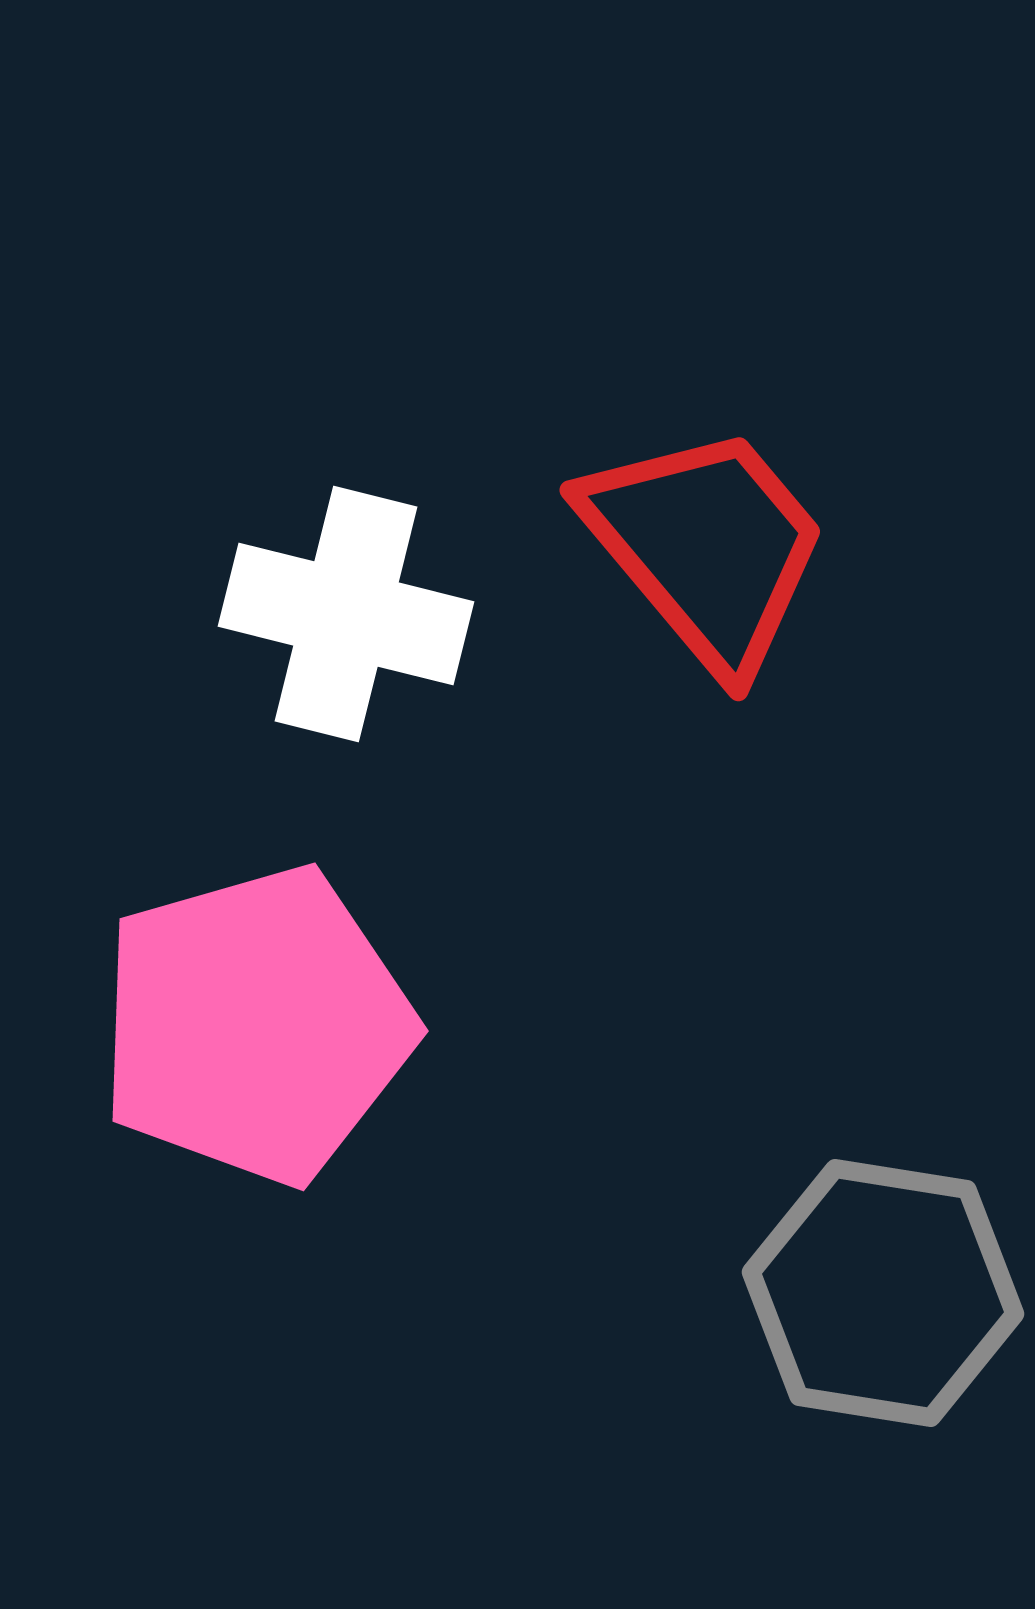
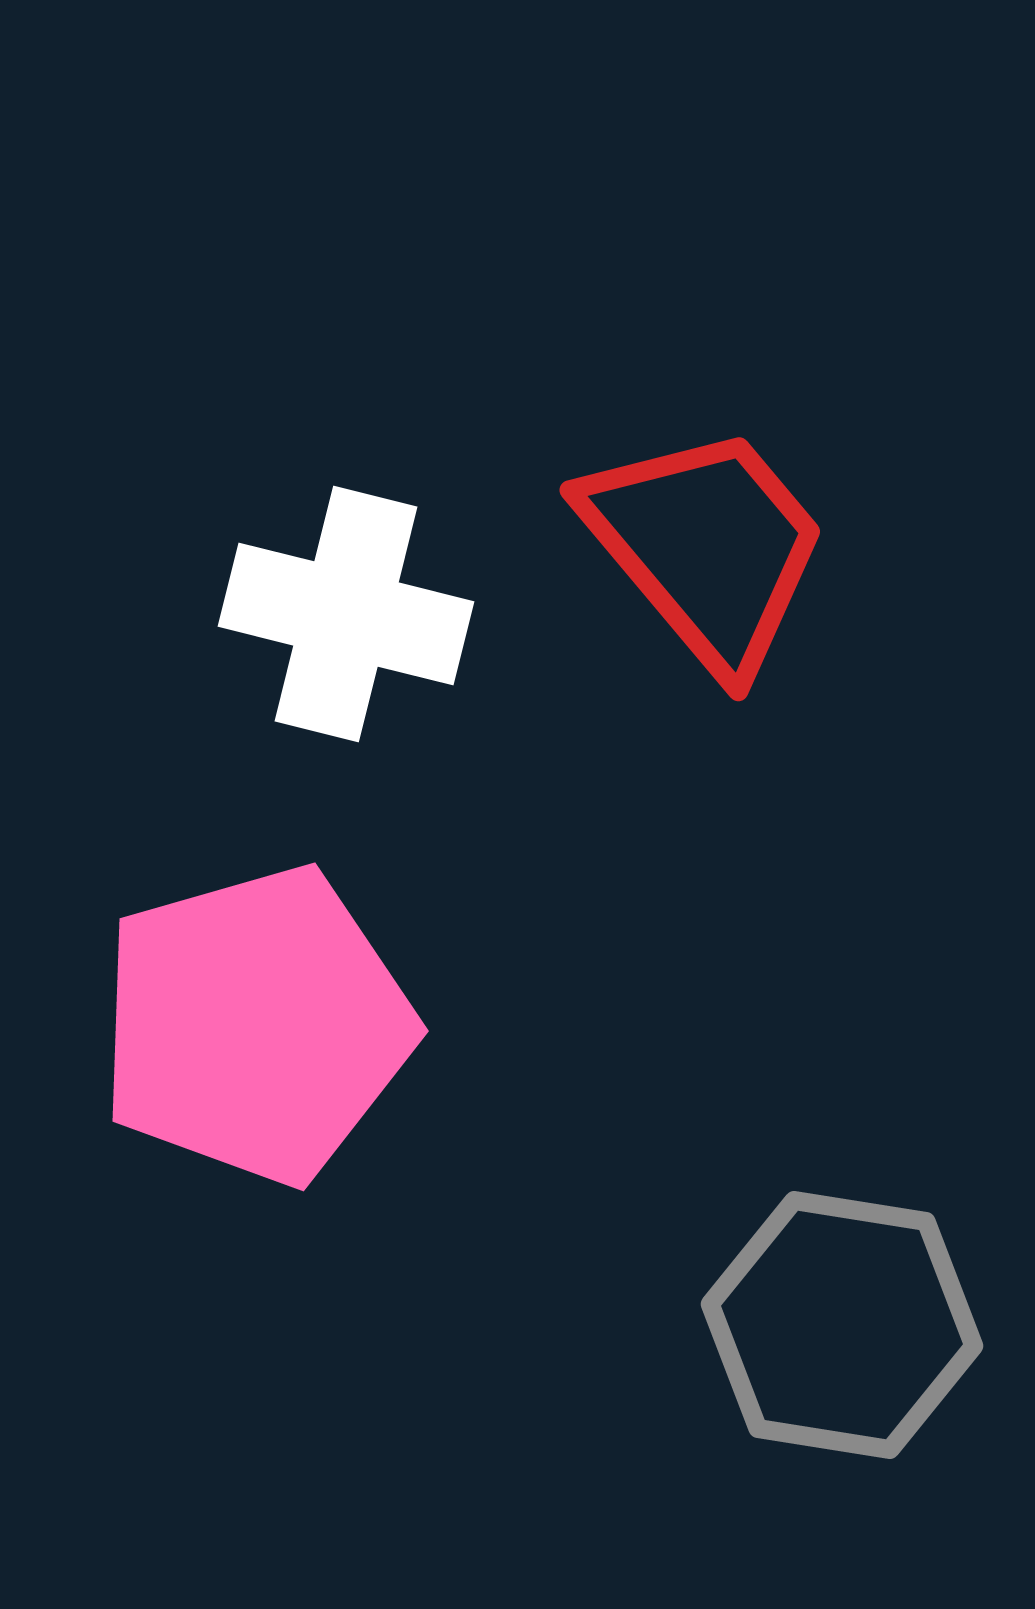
gray hexagon: moved 41 px left, 32 px down
